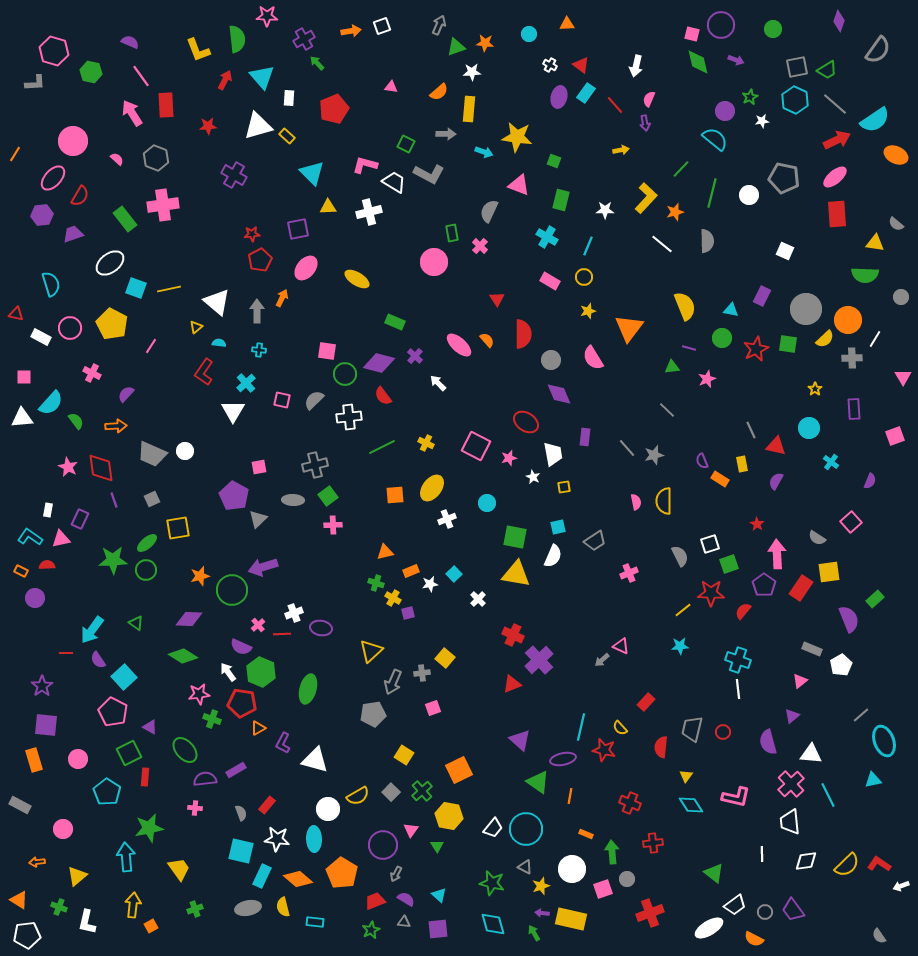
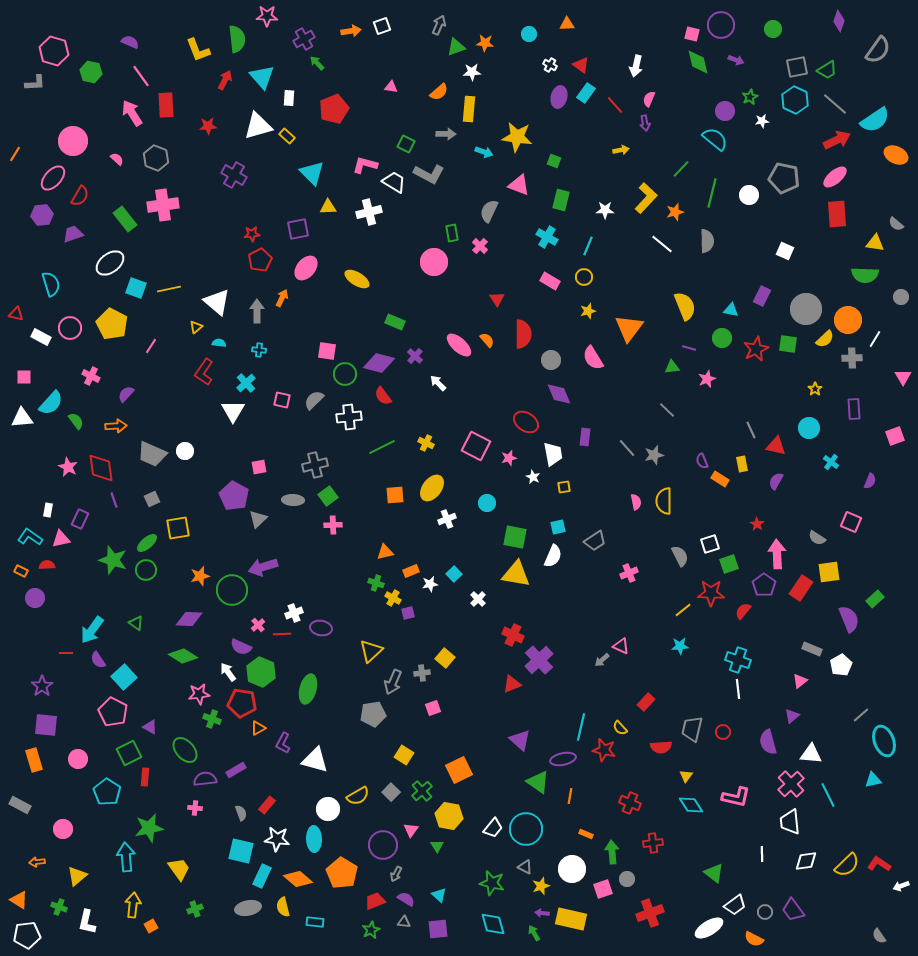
pink cross at (92, 373): moved 1 px left, 3 px down
pink square at (851, 522): rotated 25 degrees counterclockwise
green star at (113, 560): rotated 20 degrees clockwise
red semicircle at (661, 747): rotated 100 degrees counterclockwise
